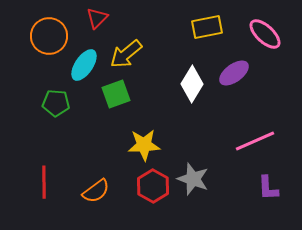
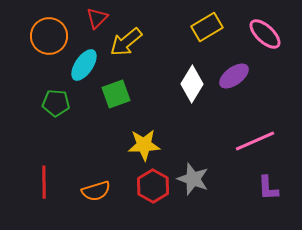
yellow rectangle: rotated 20 degrees counterclockwise
yellow arrow: moved 12 px up
purple ellipse: moved 3 px down
orange semicircle: rotated 20 degrees clockwise
